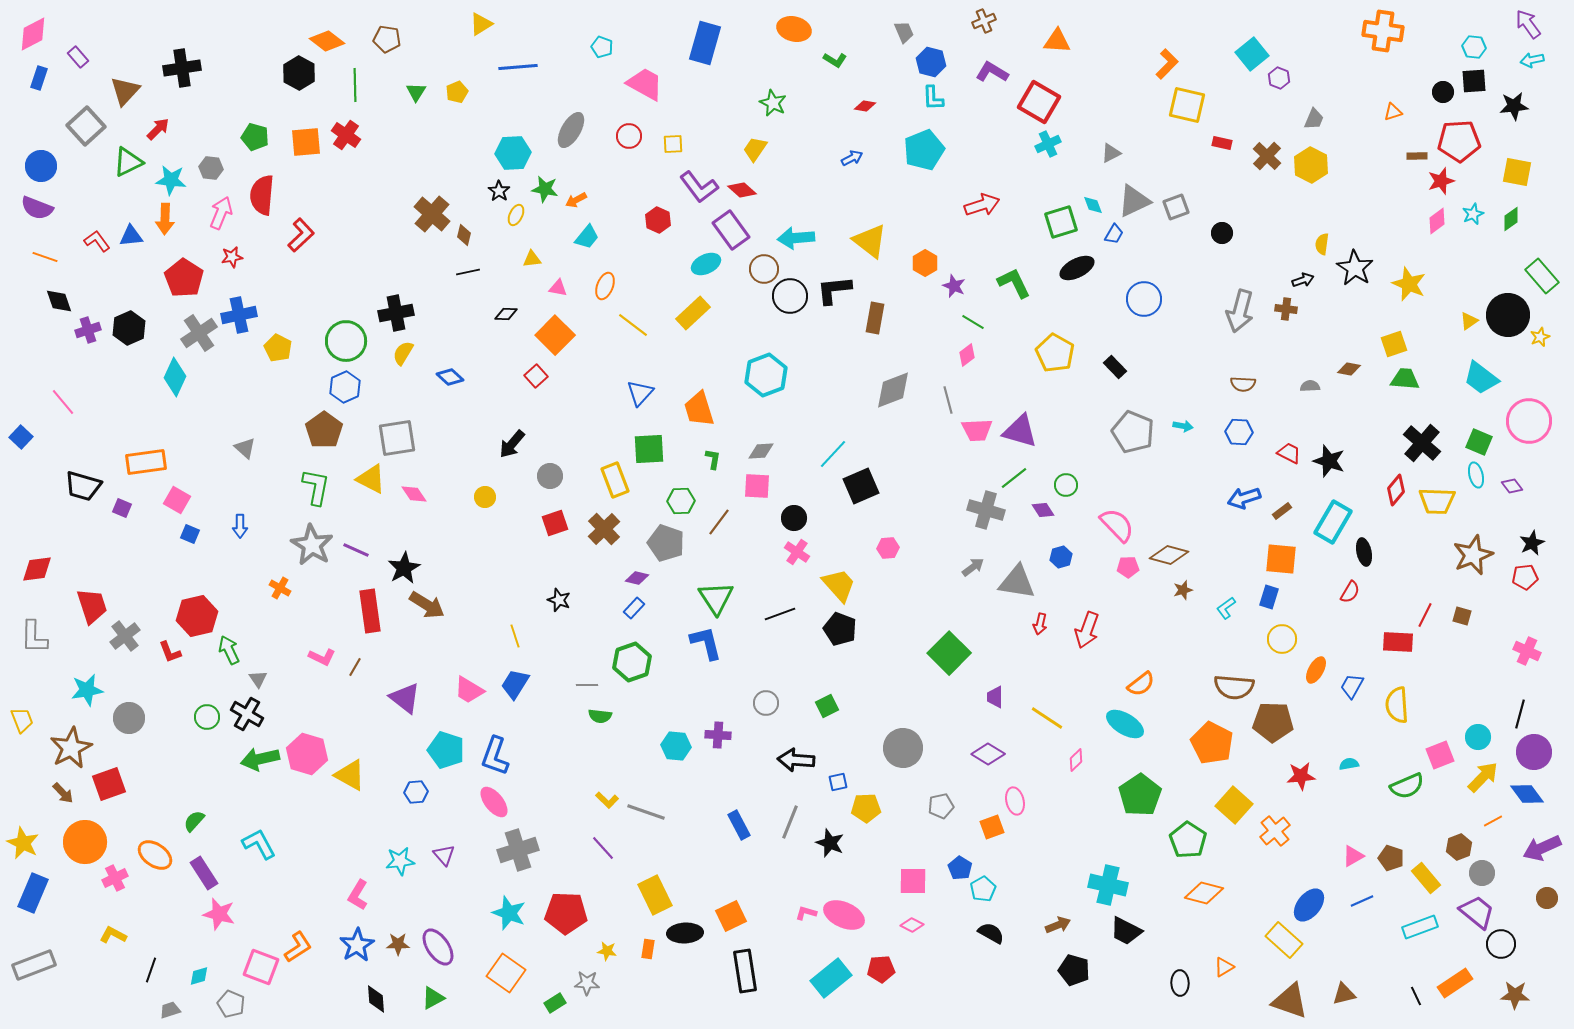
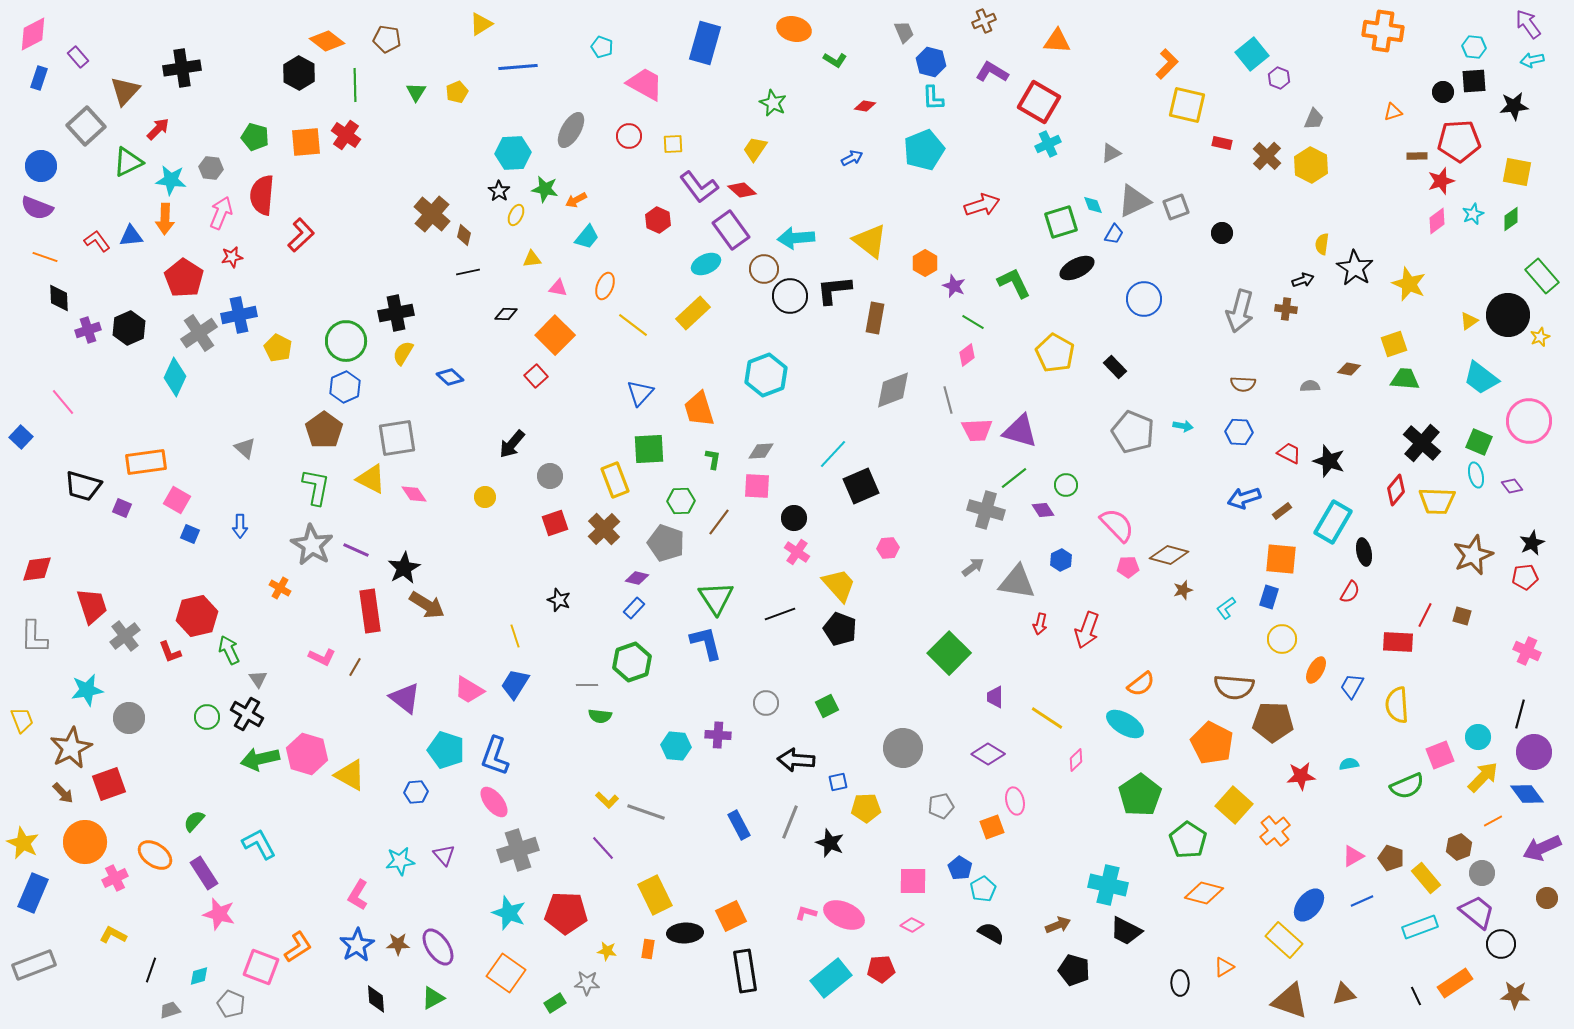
black diamond at (59, 301): moved 3 px up; rotated 16 degrees clockwise
blue hexagon at (1061, 557): moved 3 px down; rotated 10 degrees counterclockwise
